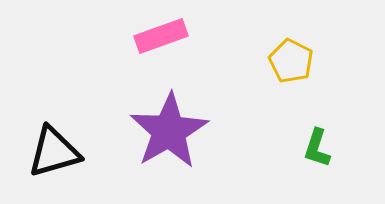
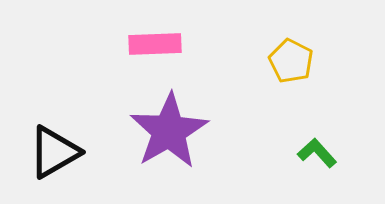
pink rectangle: moved 6 px left, 8 px down; rotated 18 degrees clockwise
green L-shape: moved 5 px down; rotated 120 degrees clockwise
black triangle: rotated 14 degrees counterclockwise
